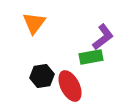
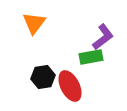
black hexagon: moved 1 px right, 1 px down
